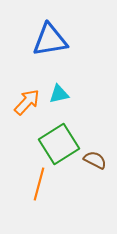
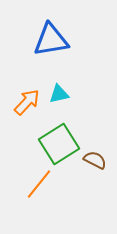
blue triangle: moved 1 px right
orange line: rotated 24 degrees clockwise
